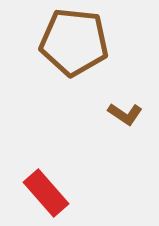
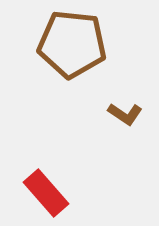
brown pentagon: moved 2 px left, 2 px down
